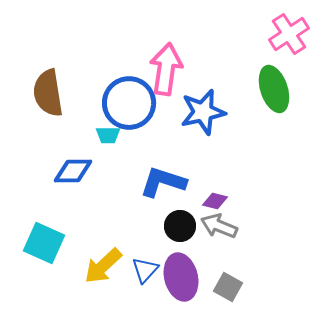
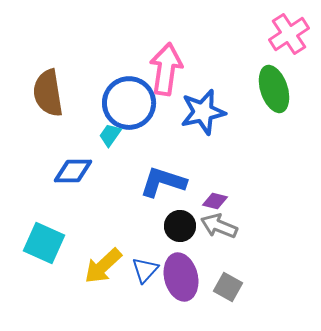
cyan trapezoid: moved 2 px right; rotated 125 degrees clockwise
